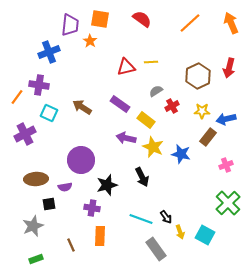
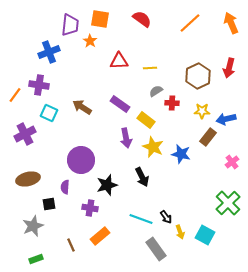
yellow line at (151, 62): moved 1 px left, 6 px down
red triangle at (126, 67): moved 7 px left, 6 px up; rotated 12 degrees clockwise
orange line at (17, 97): moved 2 px left, 2 px up
red cross at (172, 106): moved 3 px up; rotated 32 degrees clockwise
purple arrow at (126, 138): rotated 114 degrees counterclockwise
pink cross at (226, 165): moved 6 px right, 3 px up; rotated 16 degrees counterclockwise
brown ellipse at (36, 179): moved 8 px left; rotated 10 degrees counterclockwise
purple semicircle at (65, 187): rotated 104 degrees clockwise
purple cross at (92, 208): moved 2 px left
orange rectangle at (100, 236): rotated 48 degrees clockwise
